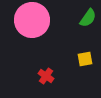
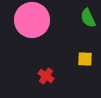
green semicircle: rotated 120 degrees clockwise
yellow square: rotated 14 degrees clockwise
